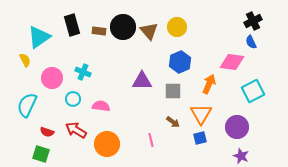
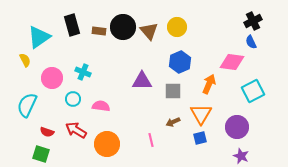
brown arrow: rotated 120 degrees clockwise
